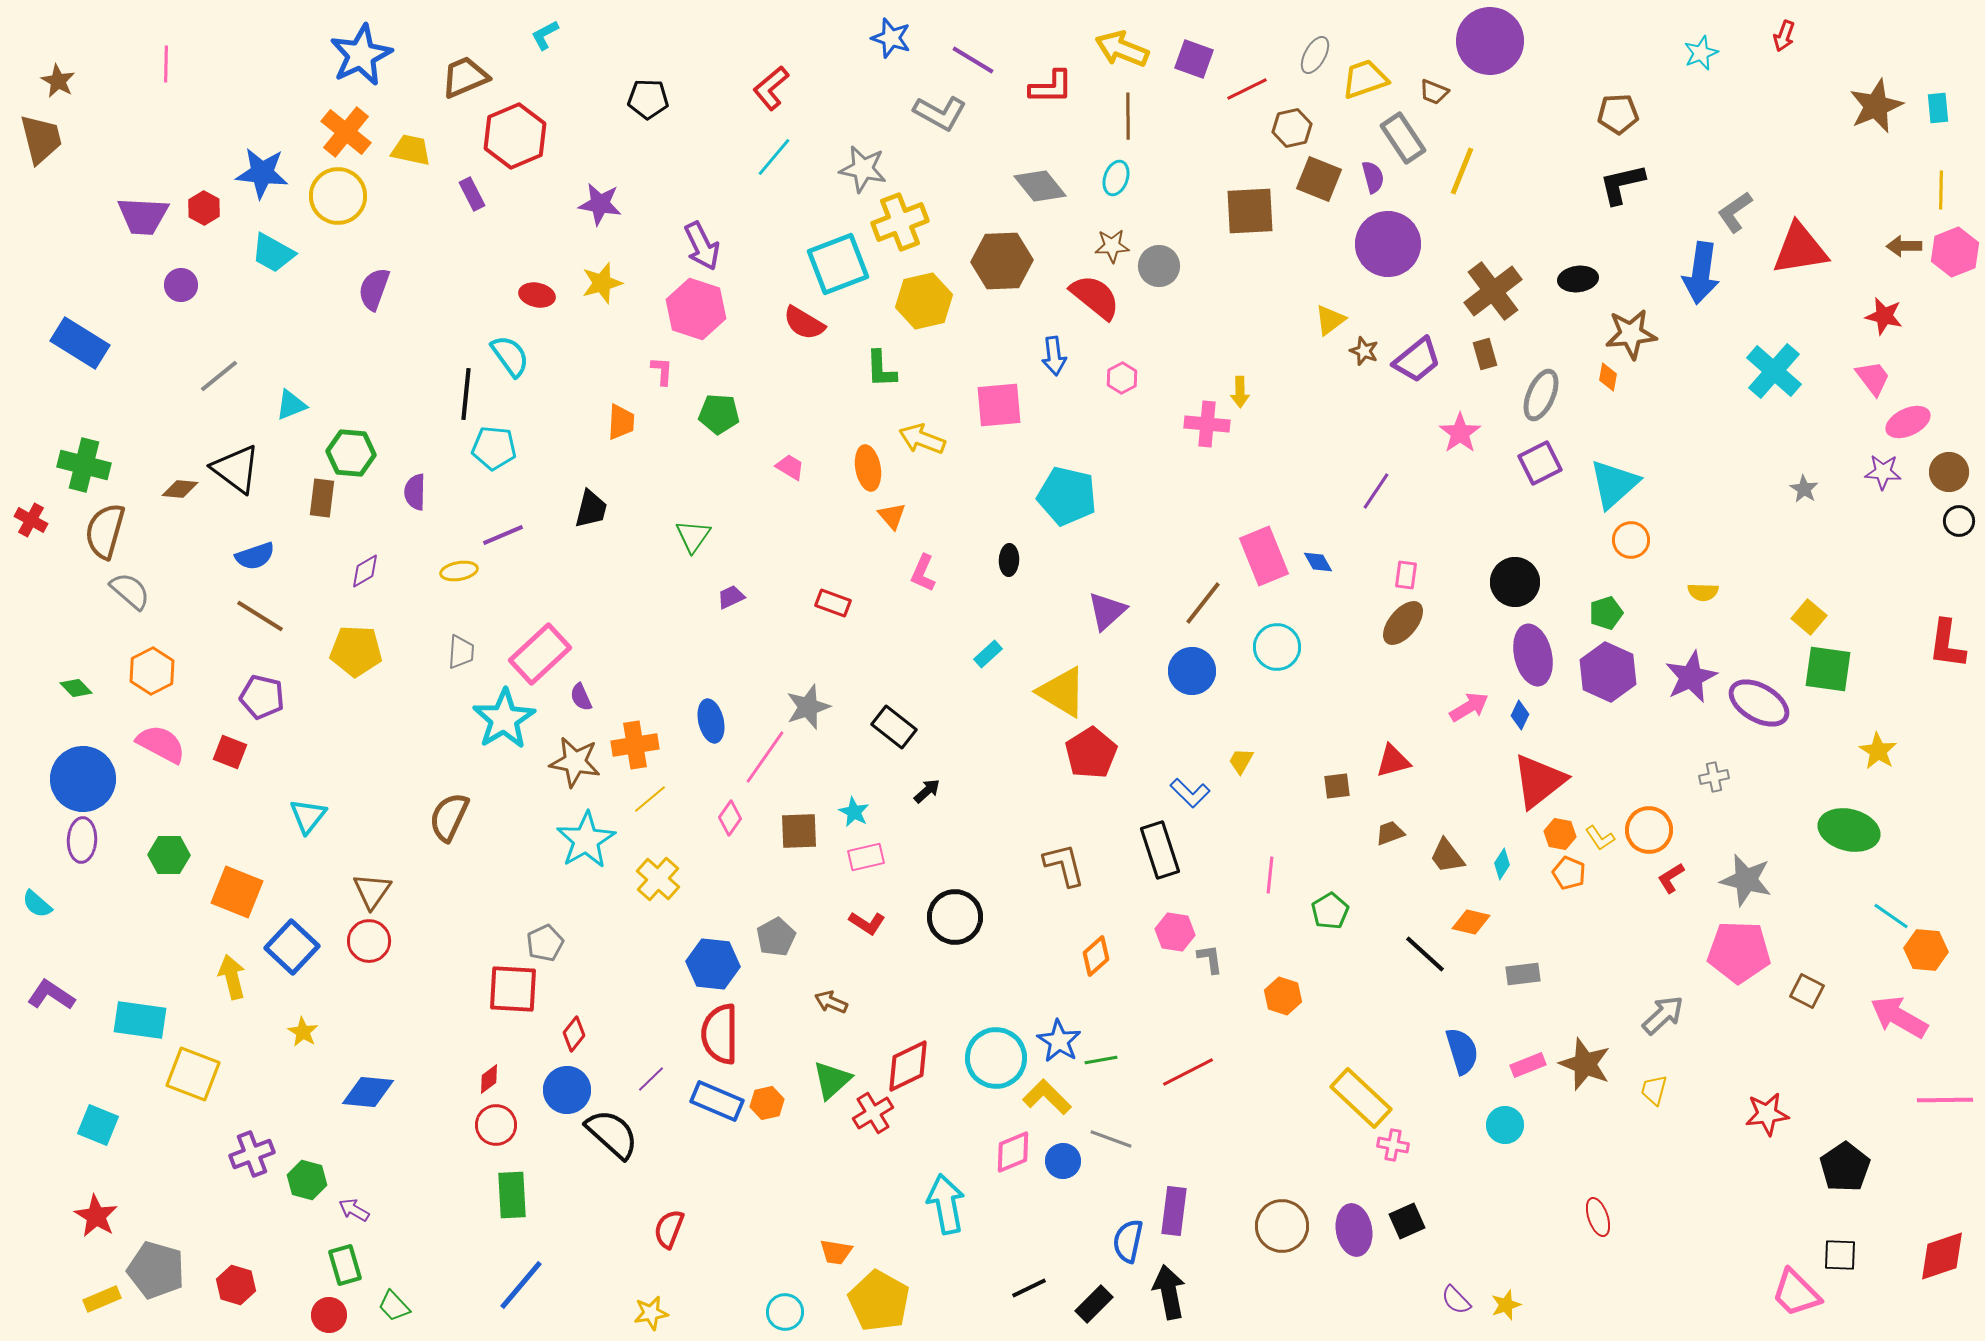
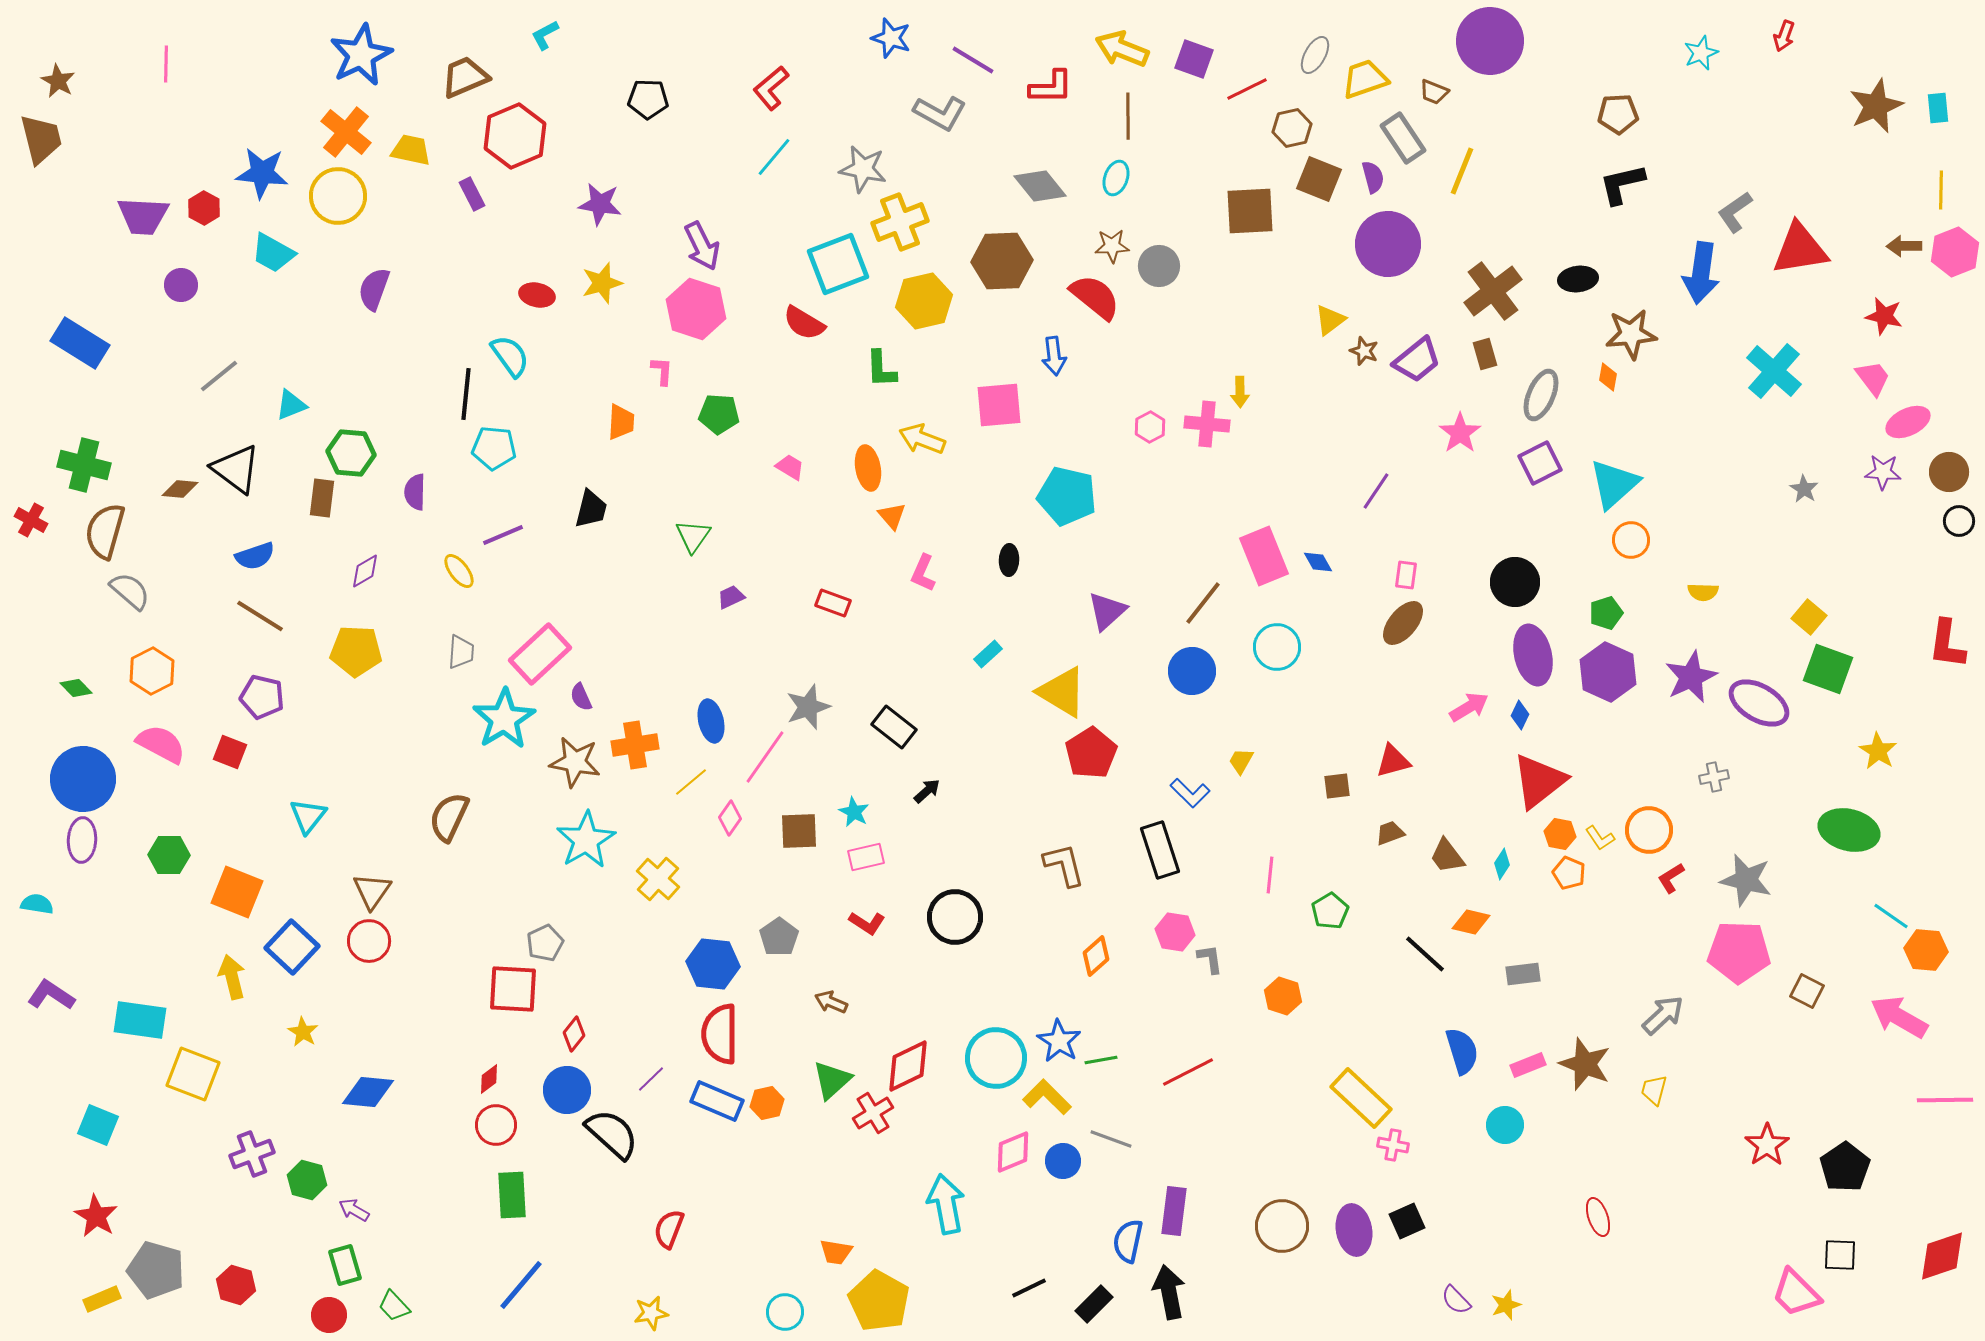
pink hexagon at (1122, 378): moved 28 px right, 49 px down
yellow ellipse at (459, 571): rotated 63 degrees clockwise
green square at (1828, 669): rotated 12 degrees clockwise
yellow line at (650, 799): moved 41 px right, 17 px up
cyan semicircle at (37, 904): rotated 148 degrees clockwise
gray pentagon at (776, 937): moved 3 px right; rotated 6 degrees counterclockwise
red star at (1767, 1114): moved 31 px down; rotated 27 degrees counterclockwise
